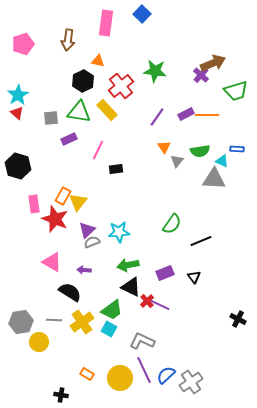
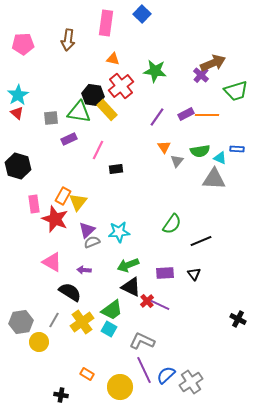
pink pentagon at (23, 44): rotated 15 degrees clockwise
orange triangle at (98, 61): moved 15 px right, 2 px up
black hexagon at (83, 81): moved 10 px right, 14 px down; rotated 25 degrees counterclockwise
cyan triangle at (222, 161): moved 2 px left, 3 px up
green arrow at (128, 265): rotated 10 degrees counterclockwise
purple rectangle at (165, 273): rotated 18 degrees clockwise
black triangle at (194, 277): moved 3 px up
gray line at (54, 320): rotated 63 degrees counterclockwise
yellow circle at (120, 378): moved 9 px down
